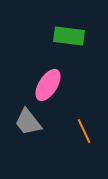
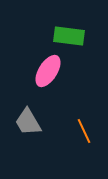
pink ellipse: moved 14 px up
gray trapezoid: rotated 8 degrees clockwise
